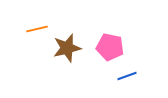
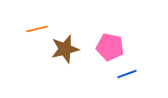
brown star: moved 2 px left, 1 px down
blue line: moved 2 px up
